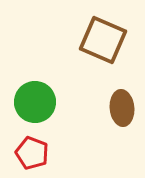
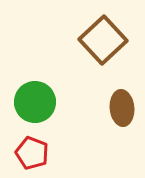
brown square: rotated 24 degrees clockwise
